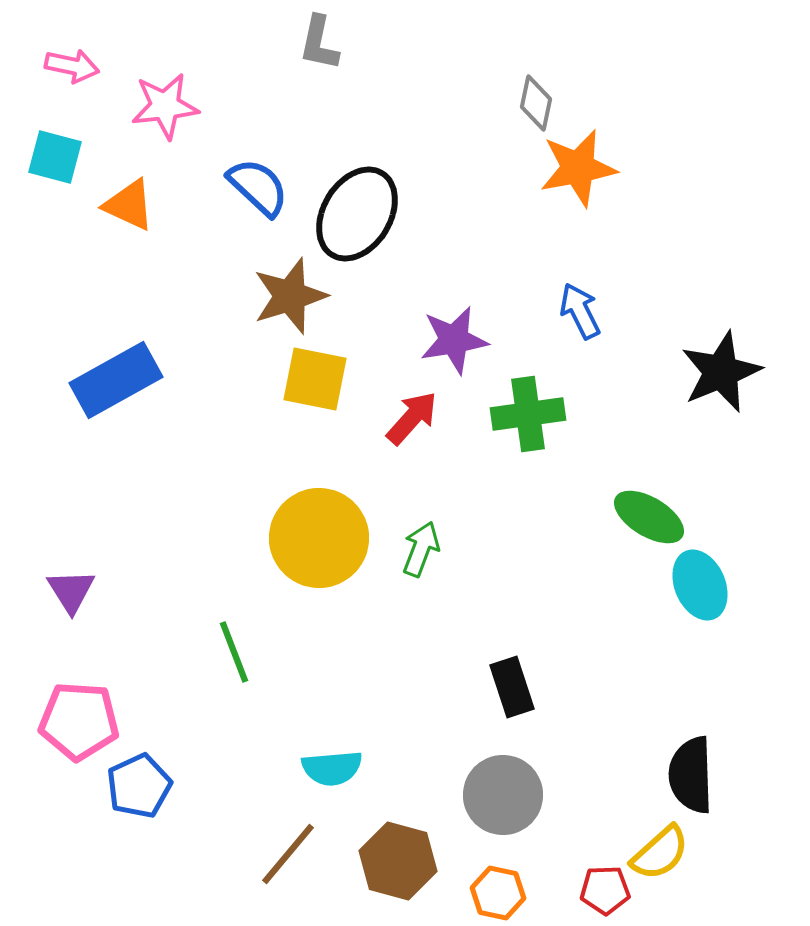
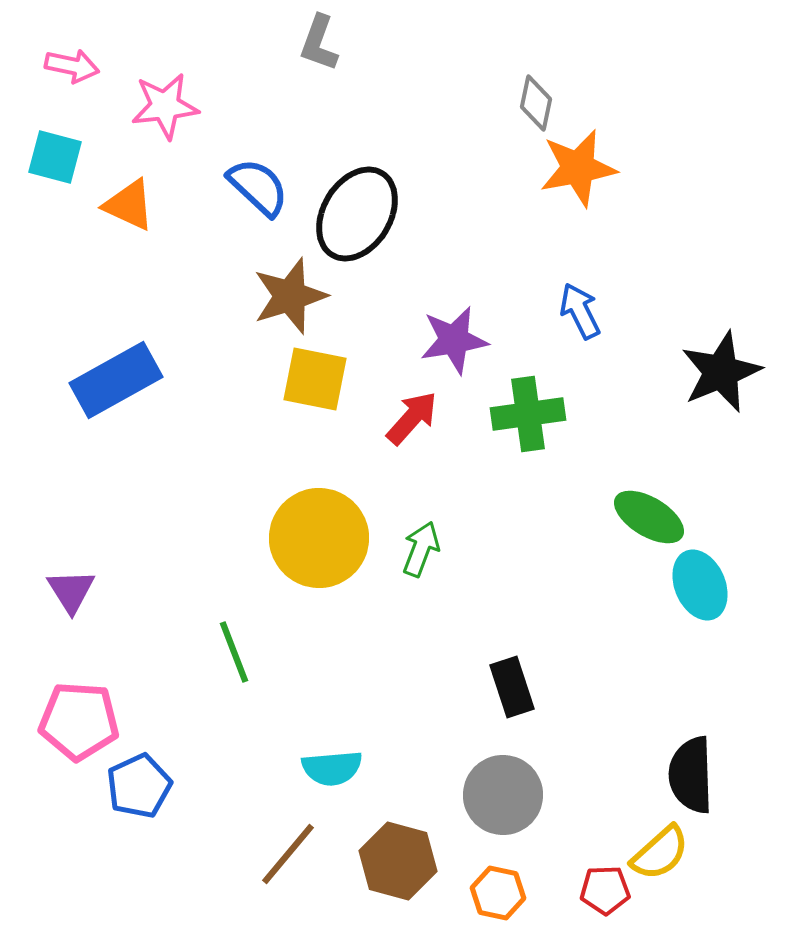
gray L-shape: rotated 8 degrees clockwise
